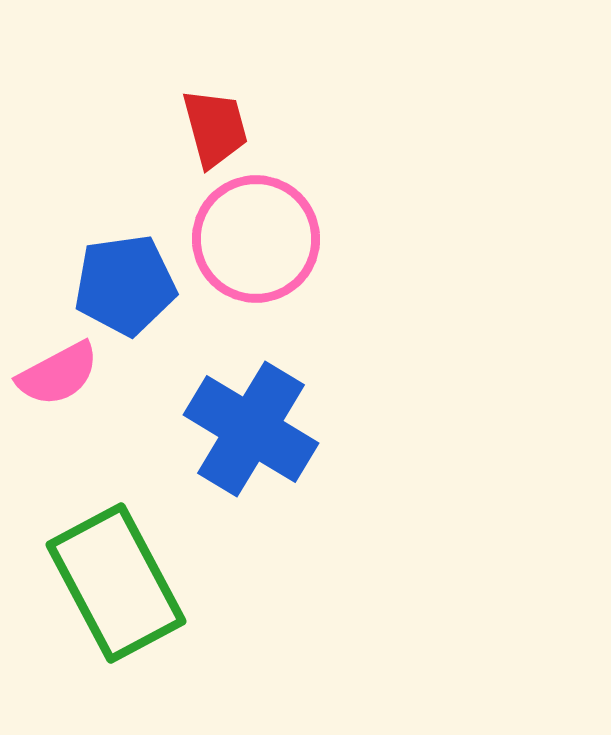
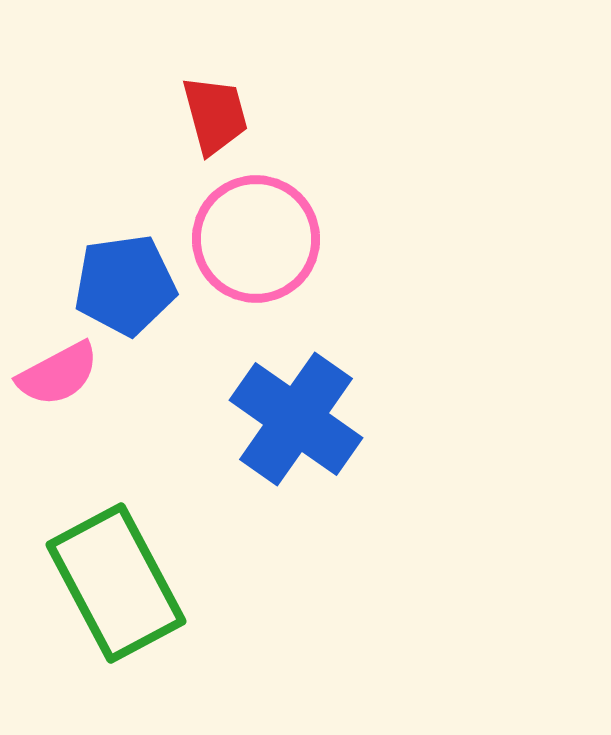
red trapezoid: moved 13 px up
blue cross: moved 45 px right, 10 px up; rotated 4 degrees clockwise
